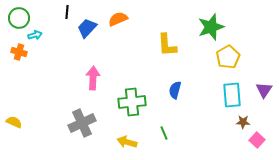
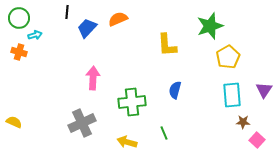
green star: moved 1 px left, 1 px up
